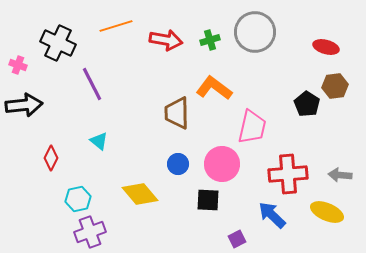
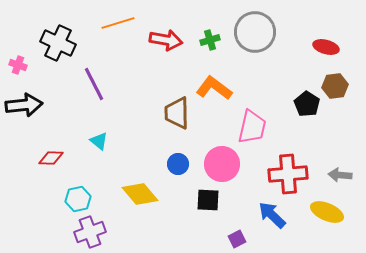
orange line: moved 2 px right, 3 px up
purple line: moved 2 px right
red diamond: rotated 65 degrees clockwise
